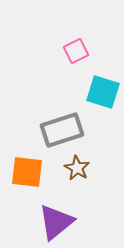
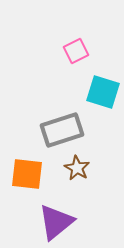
orange square: moved 2 px down
